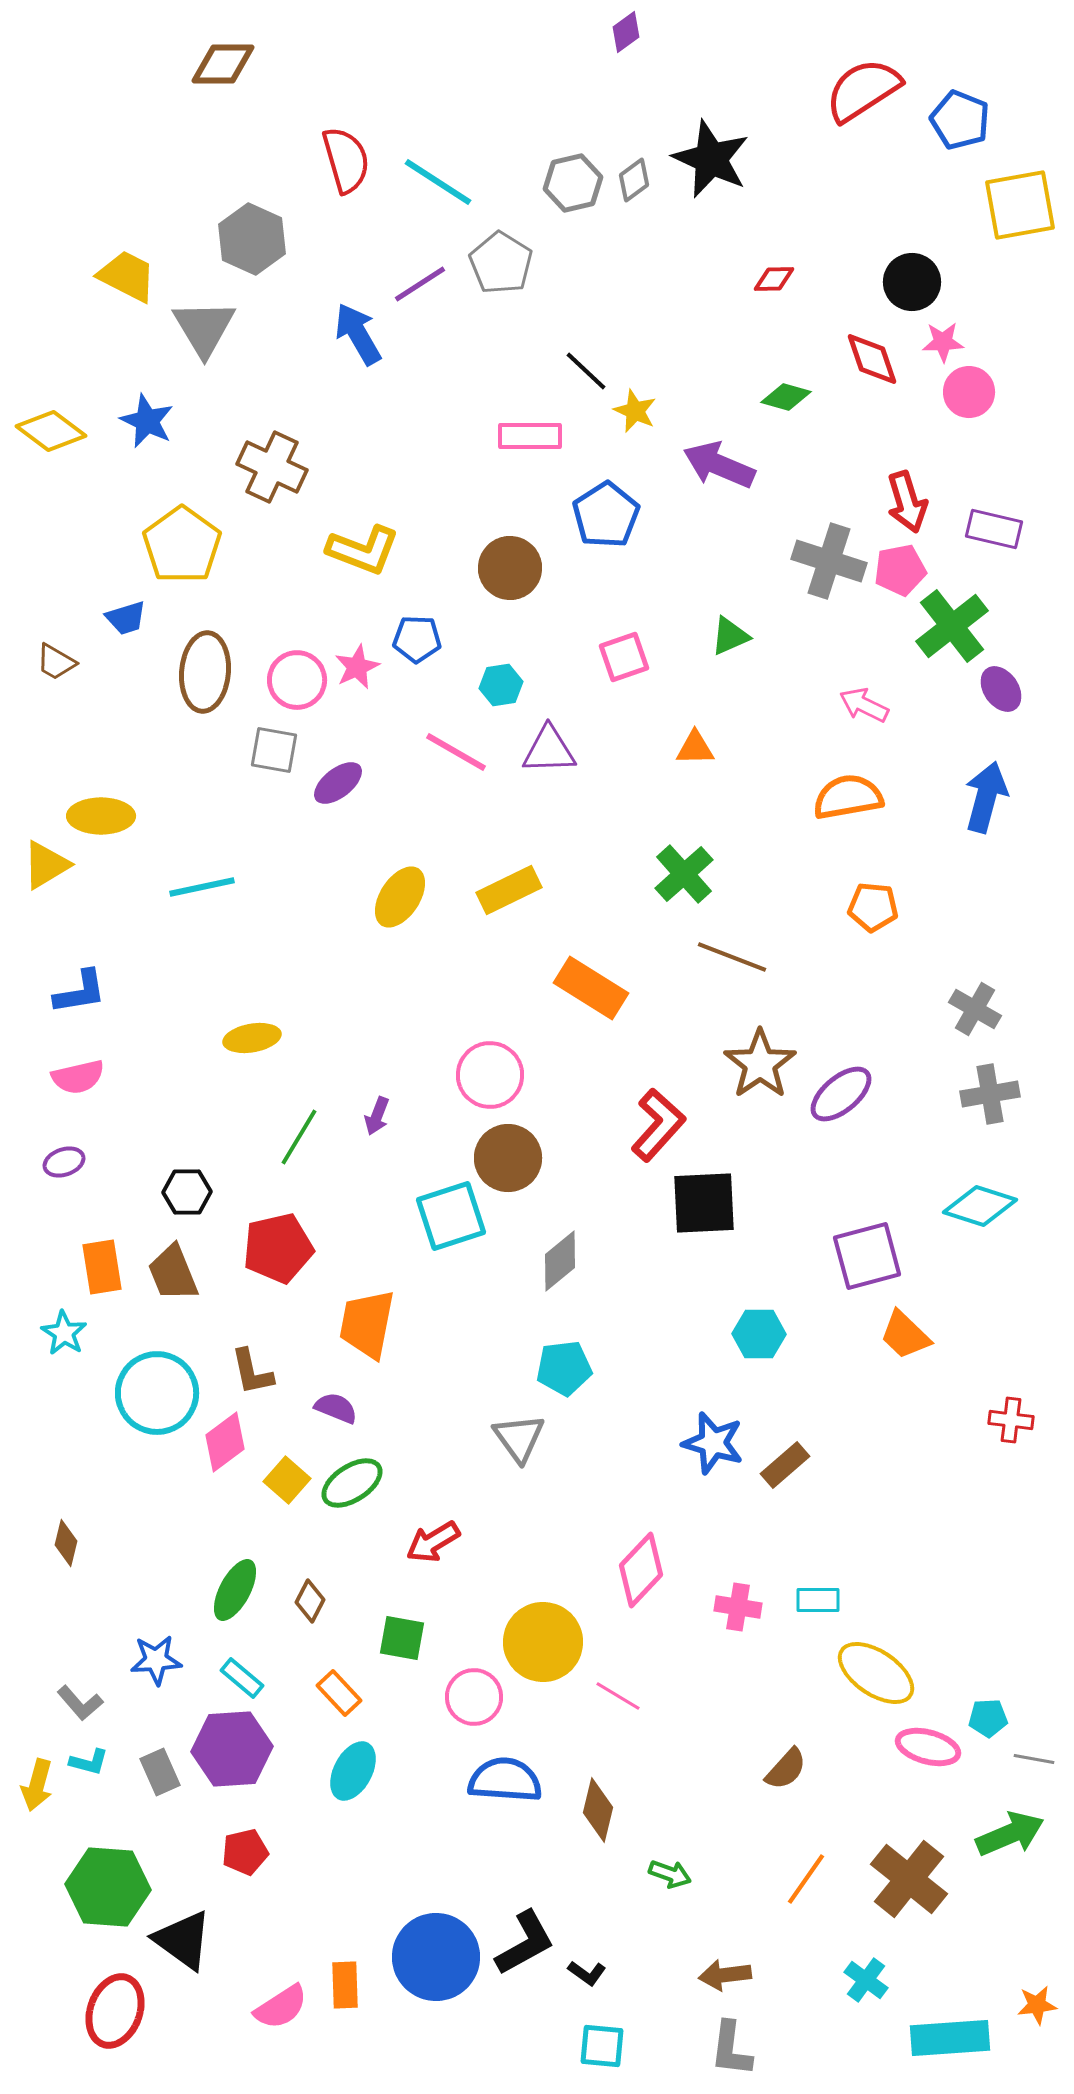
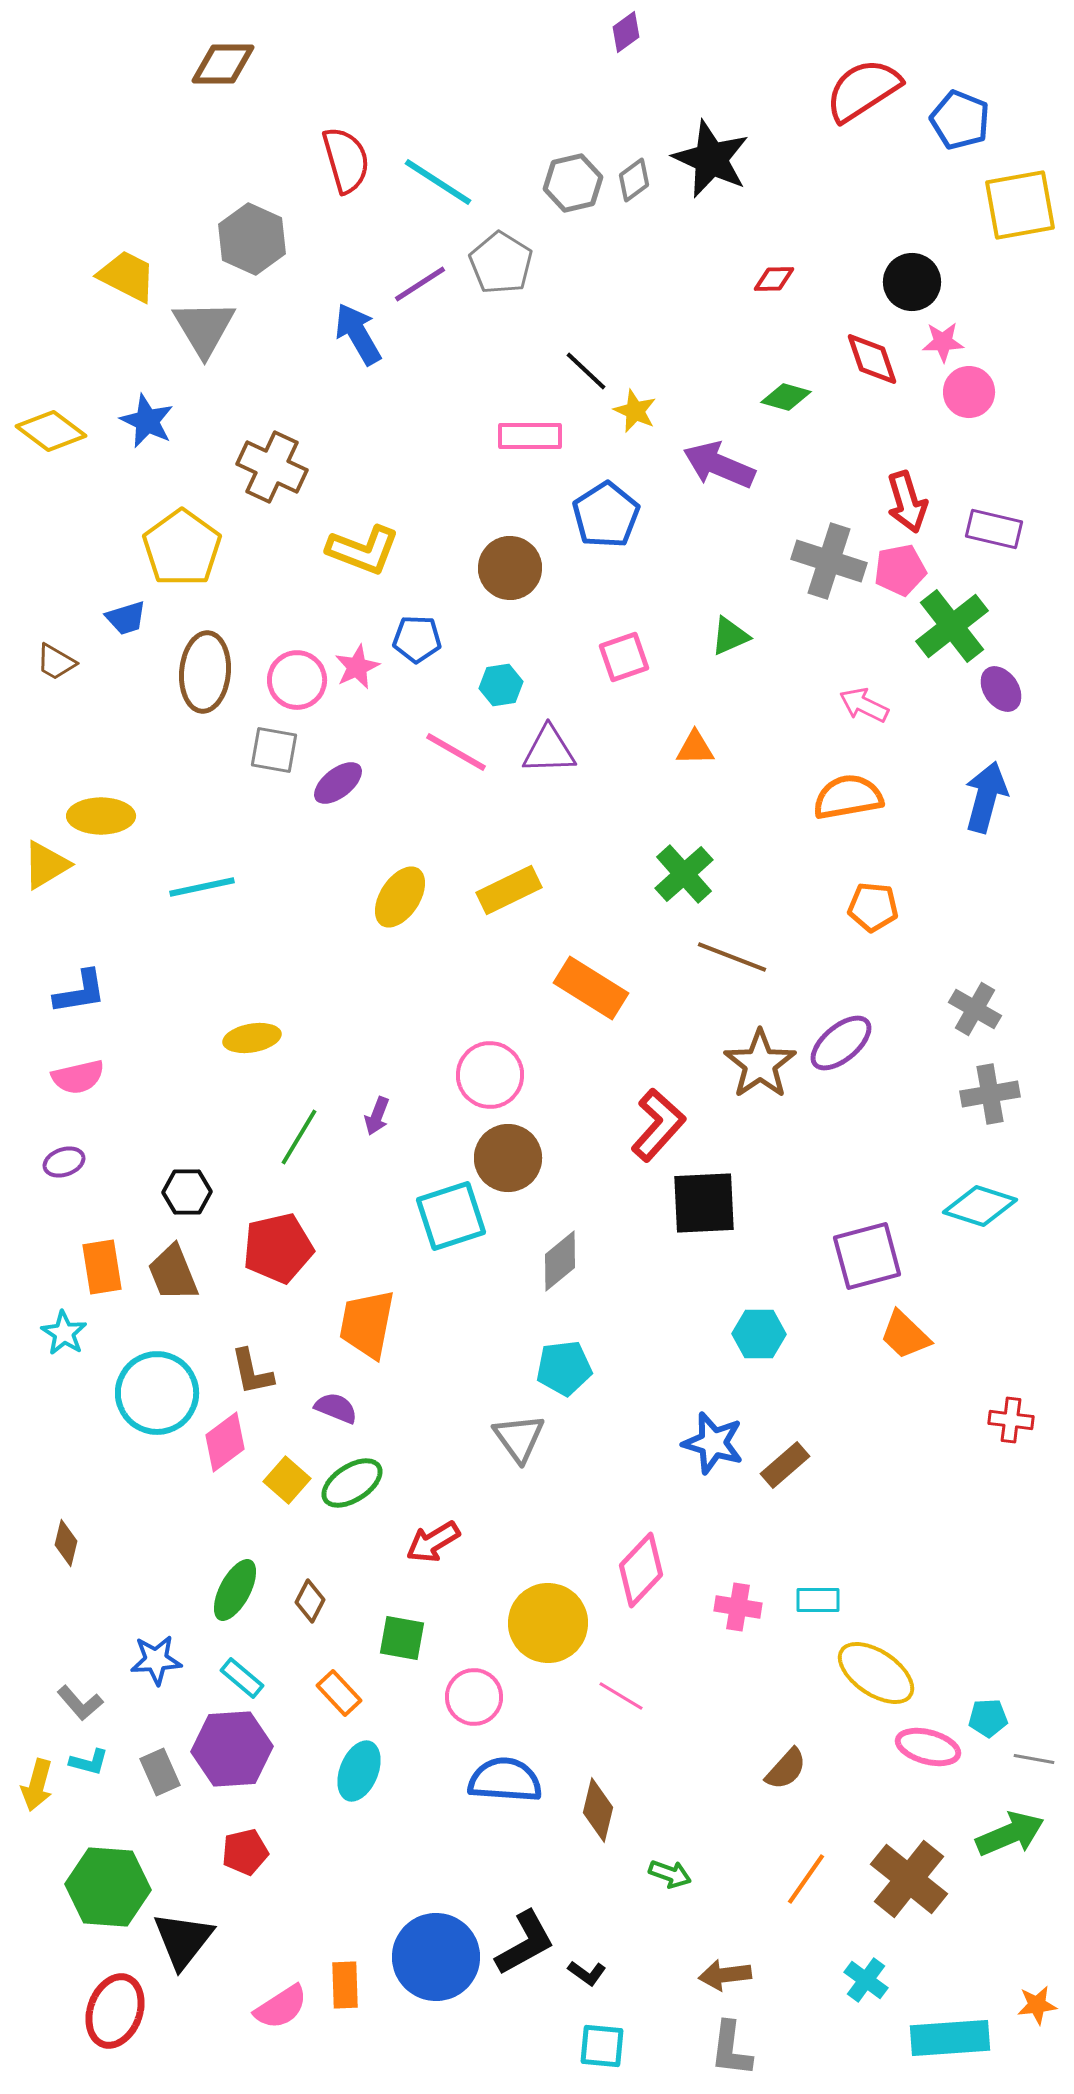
yellow pentagon at (182, 545): moved 3 px down
purple ellipse at (841, 1094): moved 51 px up
yellow circle at (543, 1642): moved 5 px right, 19 px up
pink line at (618, 1696): moved 3 px right
cyan ellipse at (353, 1771): moved 6 px right; rotated 6 degrees counterclockwise
black triangle at (183, 1940): rotated 32 degrees clockwise
